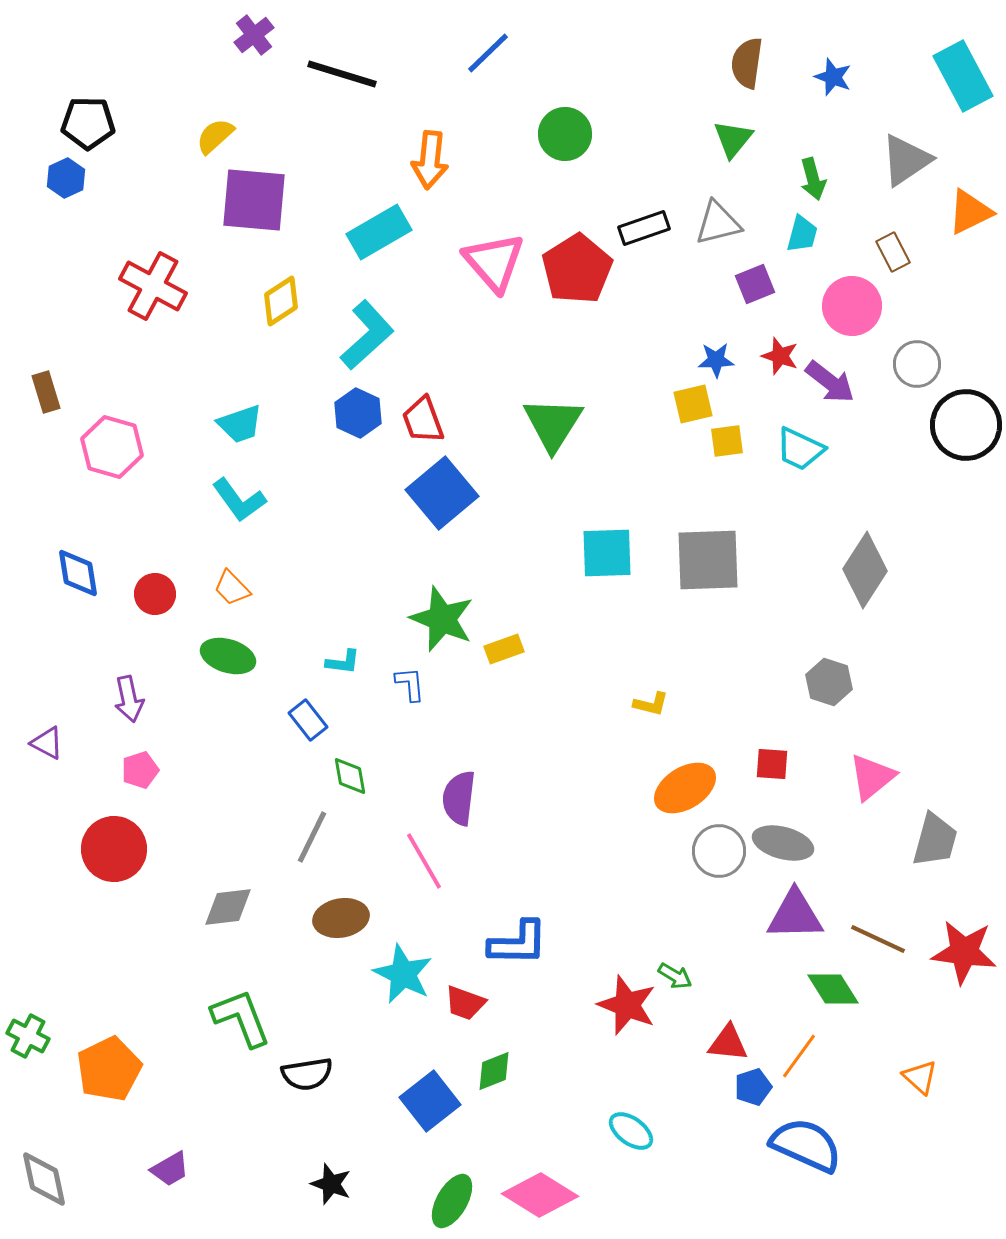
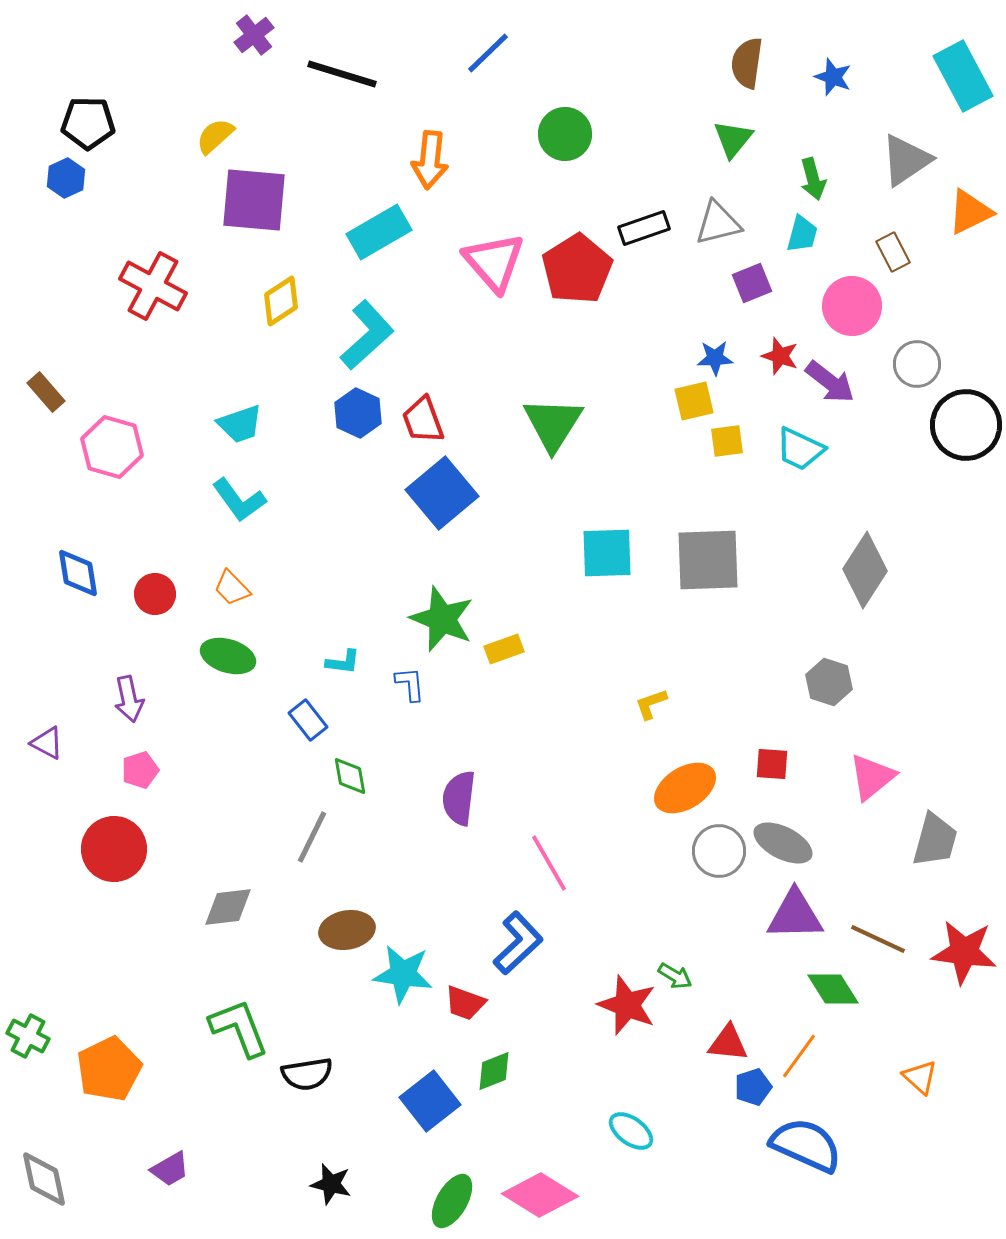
purple square at (755, 284): moved 3 px left, 1 px up
blue star at (716, 360): moved 1 px left, 2 px up
brown rectangle at (46, 392): rotated 24 degrees counterclockwise
yellow square at (693, 404): moved 1 px right, 3 px up
yellow L-shape at (651, 704): rotated 147 degrees clockwise
gray ellipse at (783, 843): rotated 12 degrees clockwise
pink line at (424, 861): moved 125 px right, 2 px down
brown ellipse at (341, 918): moved 6 px right, 12 px down
blue L-shape at (518, 943): rotated 44 degrees counterclockwise
cyan star at (403, 974): rotated 18 degrees counterclockwise
green L-shape at (241, 1018): moved 2 px left, 10 px down
black star at (331, 1184): rotated 6 degrees counterclockwise
